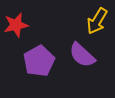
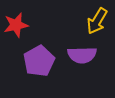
purple semicircle: rotated 44 degrees counterclockwise
